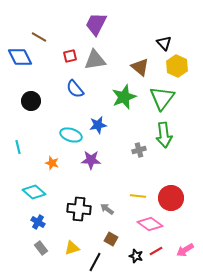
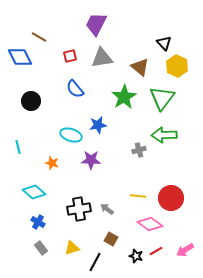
gray triangle: moved 7 px right, 2 px up
green star: rotated 10 degrees counterclockwise
green arrow: rotated 95 degrees clockwise
black cross: rotated 15 degrees counterclockwise
